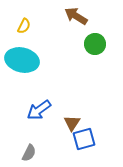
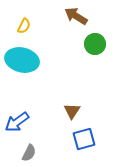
blue arrow: moved 22 px left, 12 px down
brown triangle: moved 12 px up
